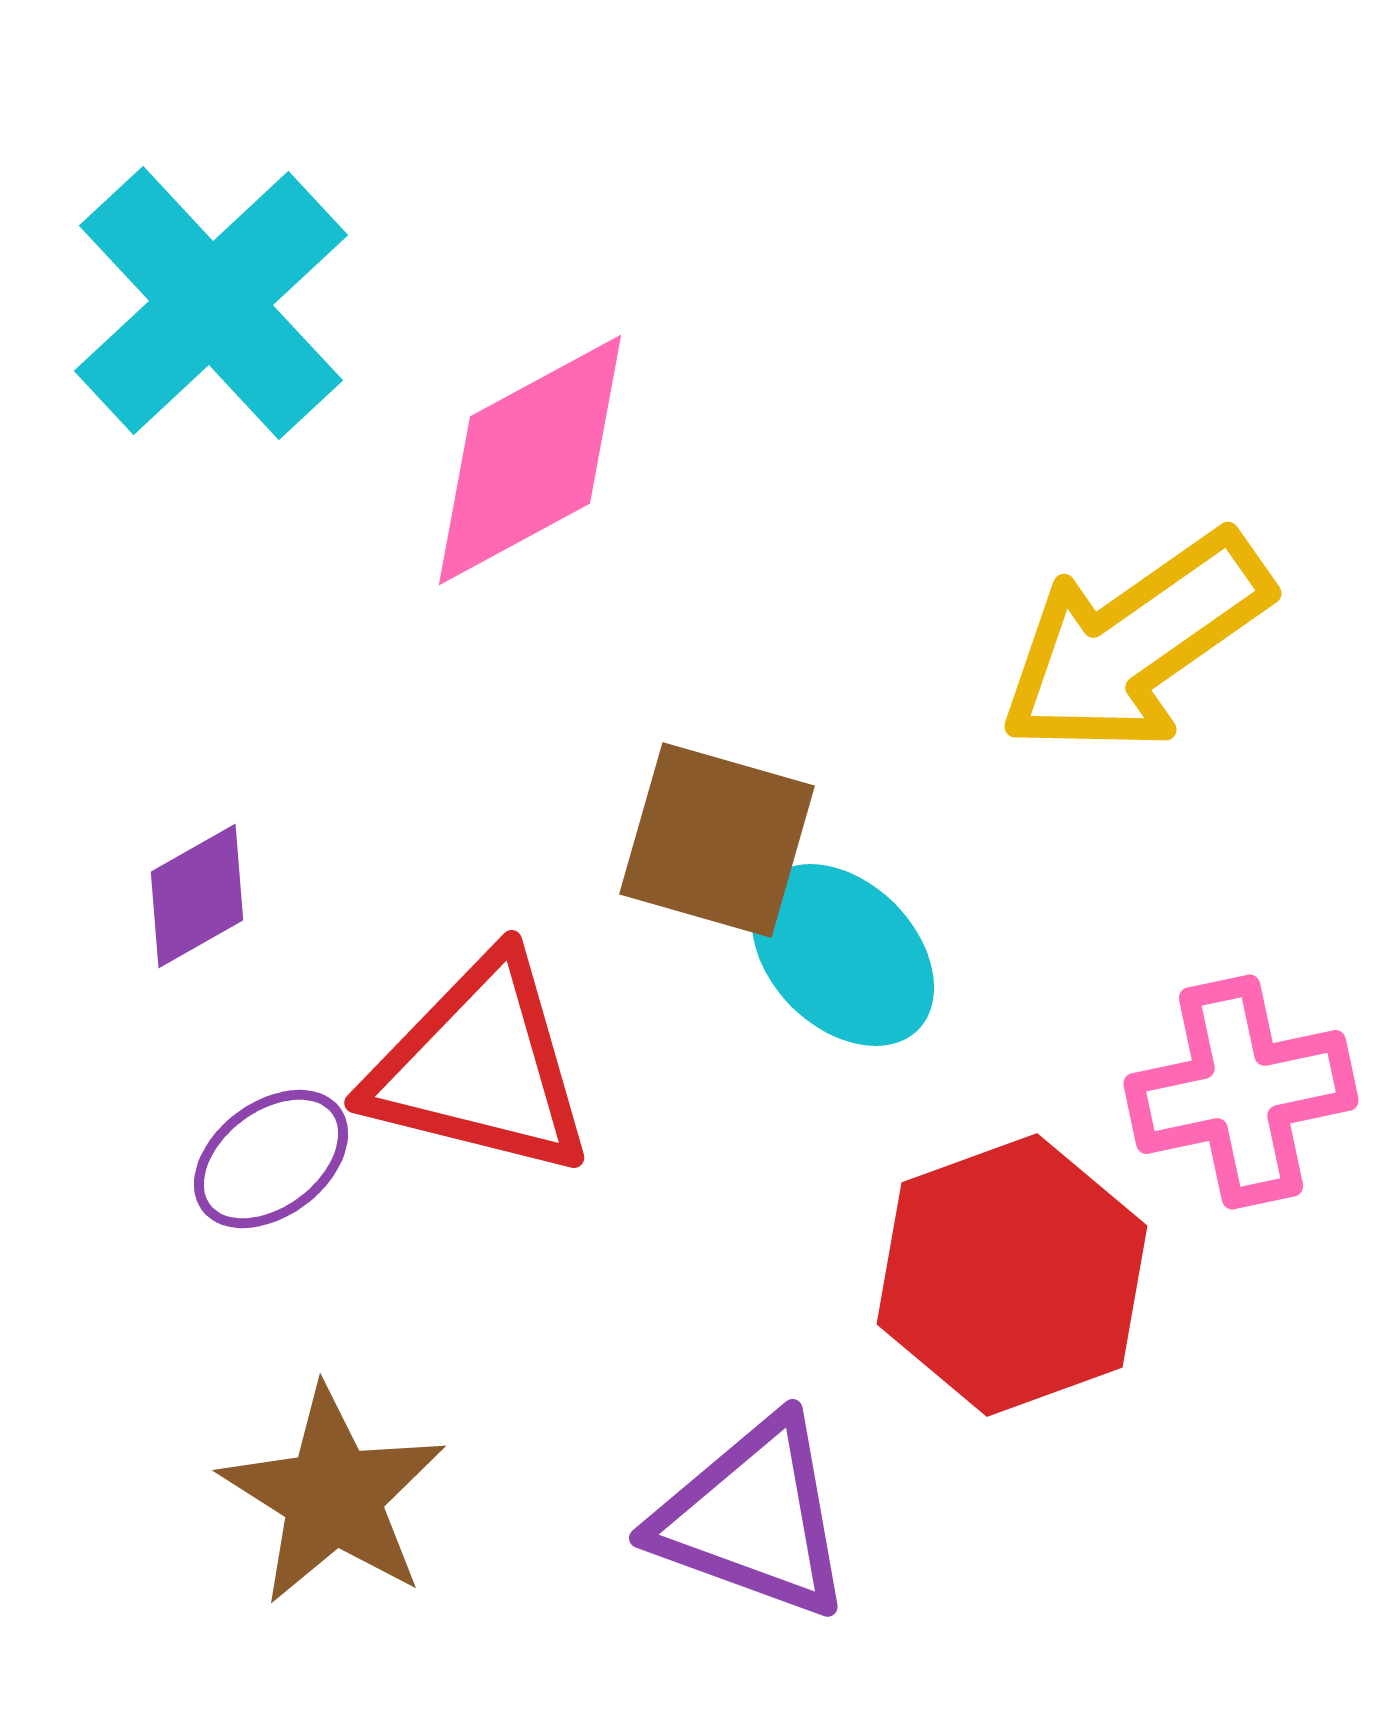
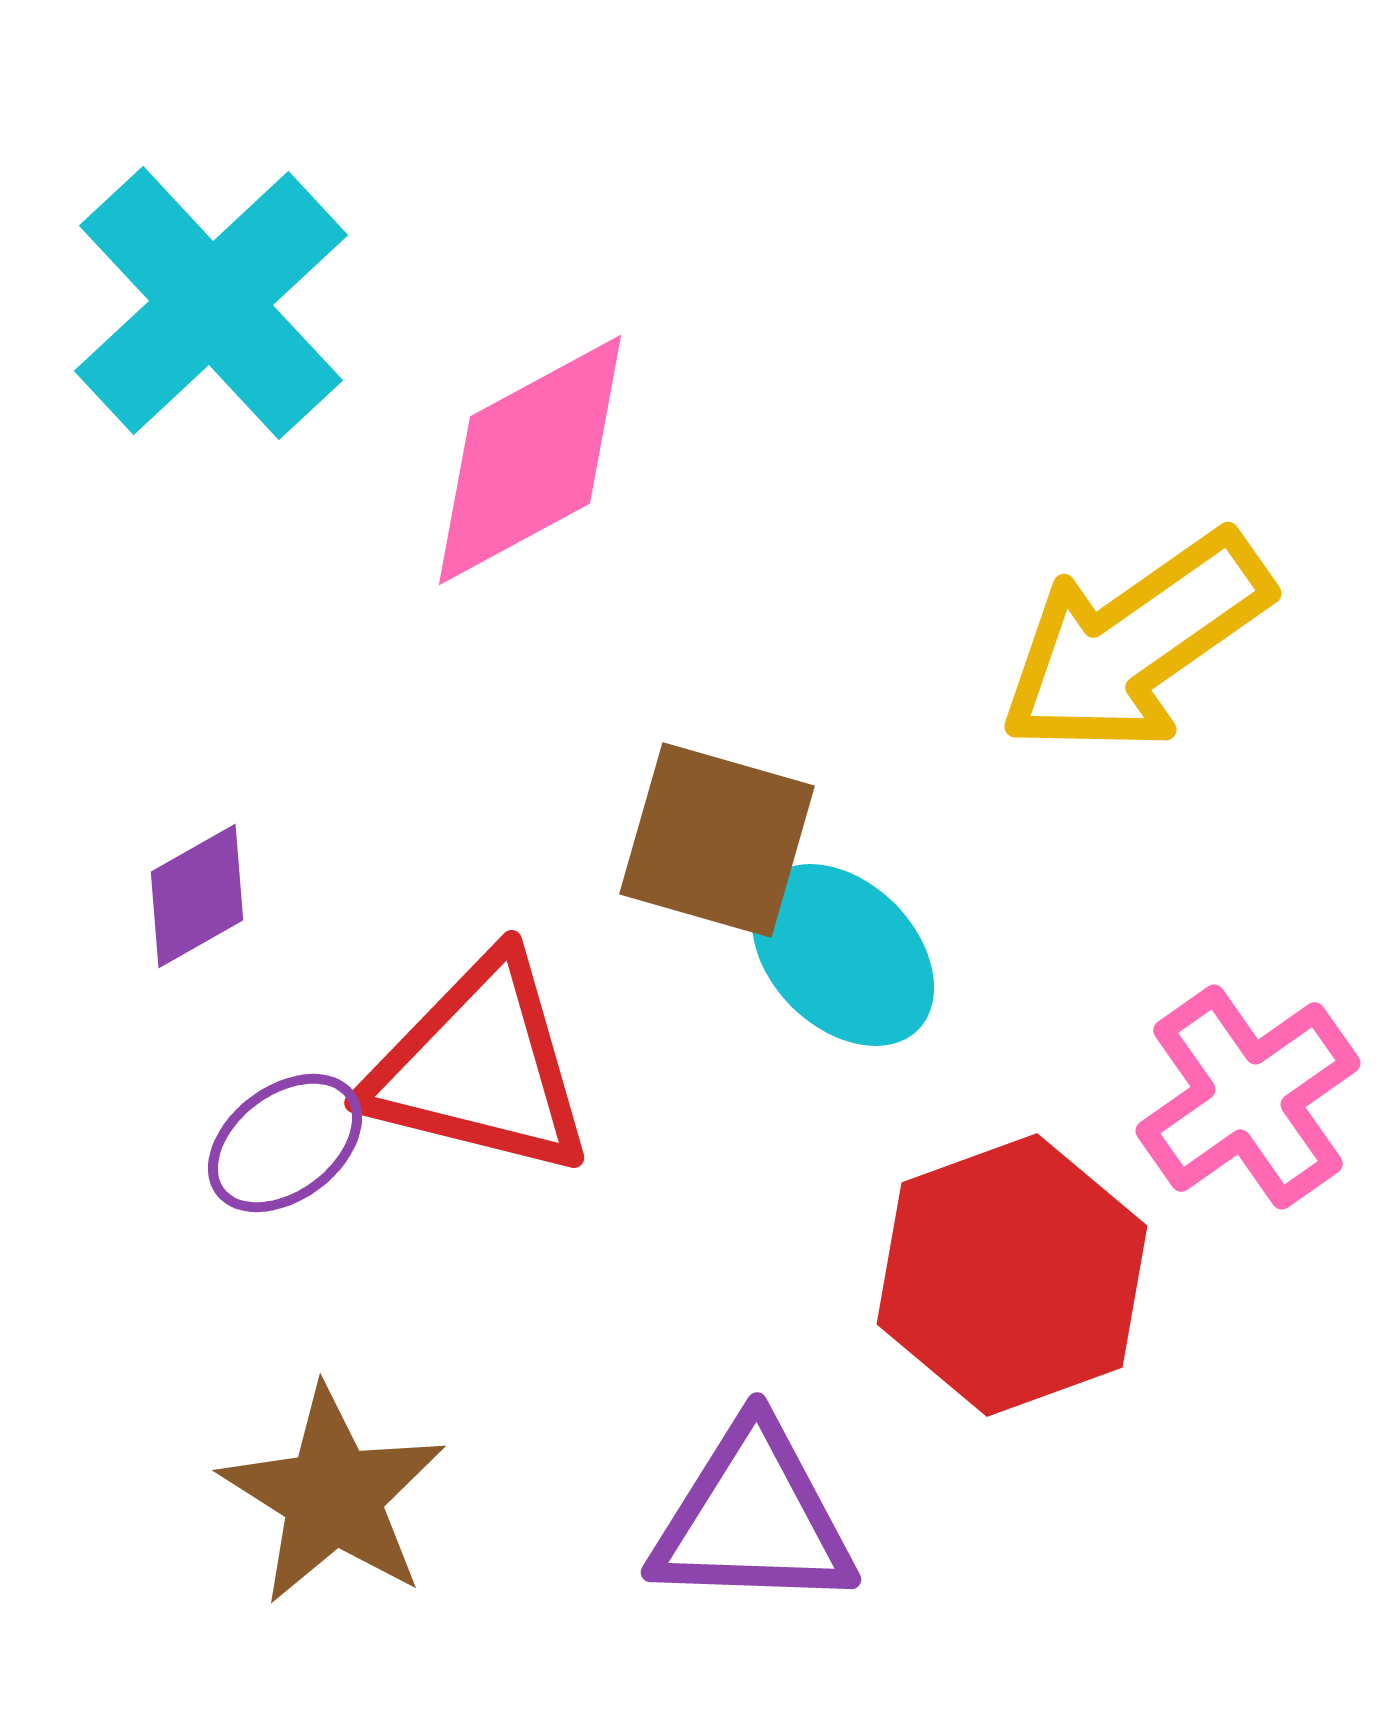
pink cross: moved 7 px right, 5 px down; rotated 23 degrees counterclockwise
purple ellipse: moved 14 px right, 16 px up
purple triangle: rotated 18 degrees counterclockwise
